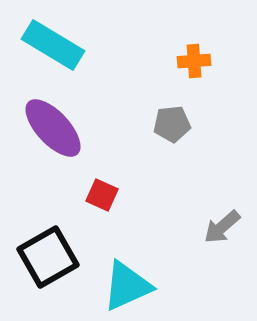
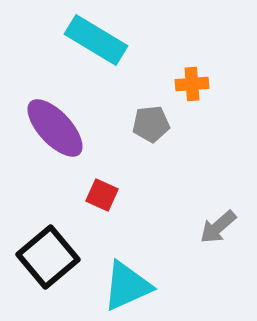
cyan rectangle: moved 43 px right, 5 px up
orange cross: moved 2 px left, 23 px down
gray pentagon: moved 21 px left
purple ellipse: moved 2 px right
gray arrow: moved 4 px left
black square: rotated 10 degrees counterclockwise
